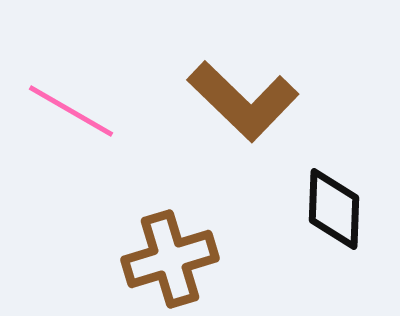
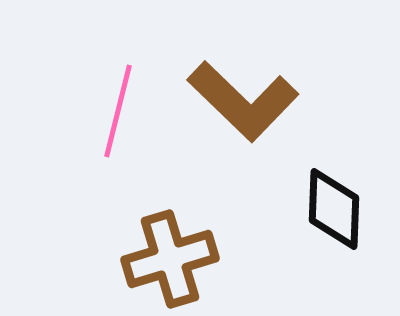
pink line: moved 47 px right; rotated 74 degrees clockwise
